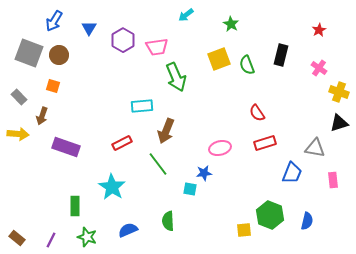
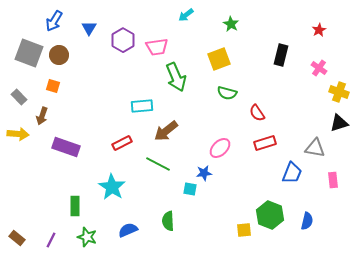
green semicircle at (247, 65): moved 20 px left, 28 px down; rotated 54 degrees counterclockwise
brown arrow at (166, 131): rotated 30 degrees clockwise
pink ellipse at (220, 148): rotated 30 degrees counterclockwise
green line at (158, 164): rotated 25 degrees counterclockwise
